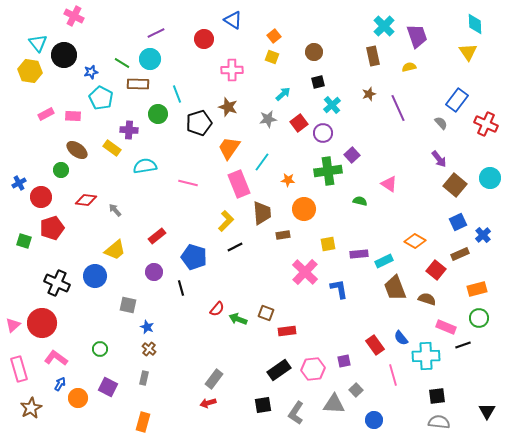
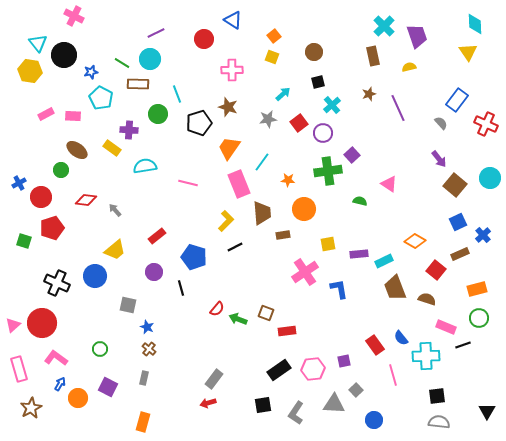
pink cross at (305, 272): rotated 12 degrees clockwise
